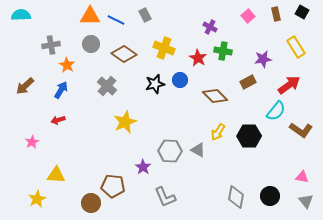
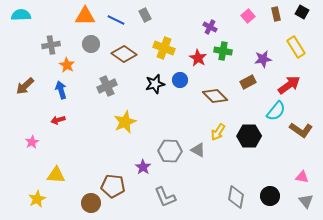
orange triangle at (90, 16): moved 5 px left
gray cross at (107, 86): rotated 24 degrees clockwise
blue arrow at (61, 90): rotated 48 degrees counterclockwise
